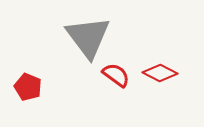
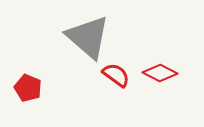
gray triangle: rotated 12 degrees counterclockwise
red pentagon: moved 1 px down
